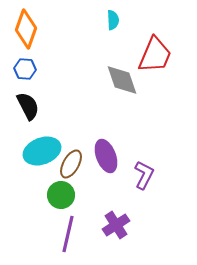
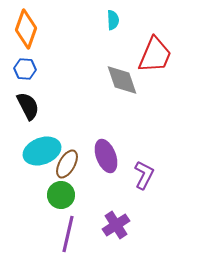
brown ellipse: moved 4 px left
